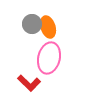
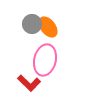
orange ellipse: rotated 20 degrees counterclockwise
pink ellipse: moved 4 px left, 2 px down
